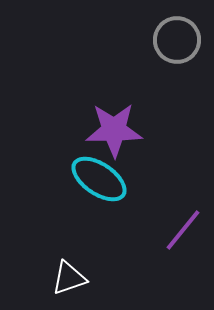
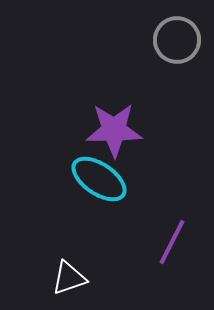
purple line: moved 11 px left, 12 px down; rotated 12 degrees counterclockwise
